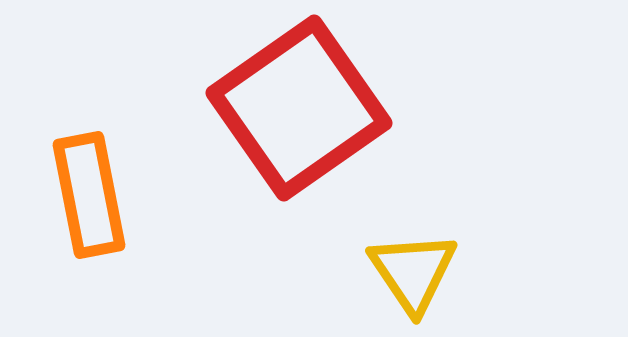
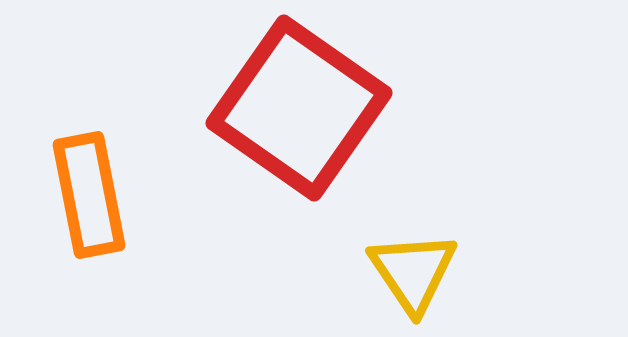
red square: rotated 20 degrees counterclockwise
